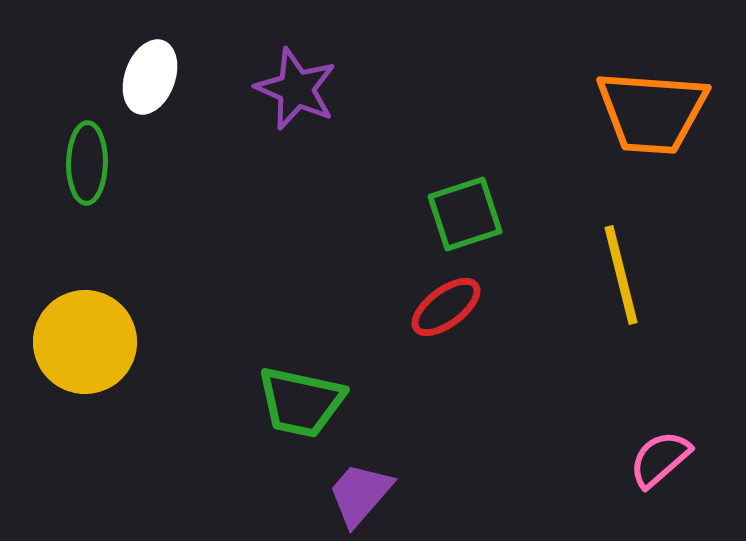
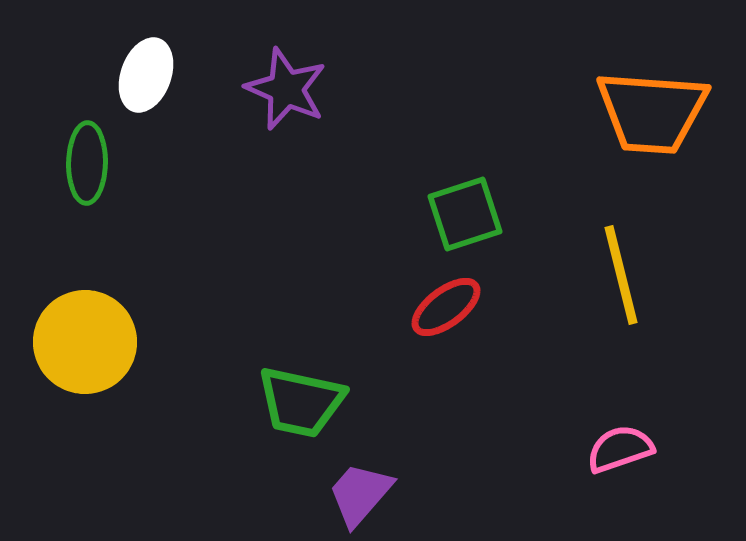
white ellipse: moved 4 px left, 2 px up
purple star: moved 10 px left
pink semicircle: moved 40 px left, 10 px up; rotated 22 degrees clockwise
